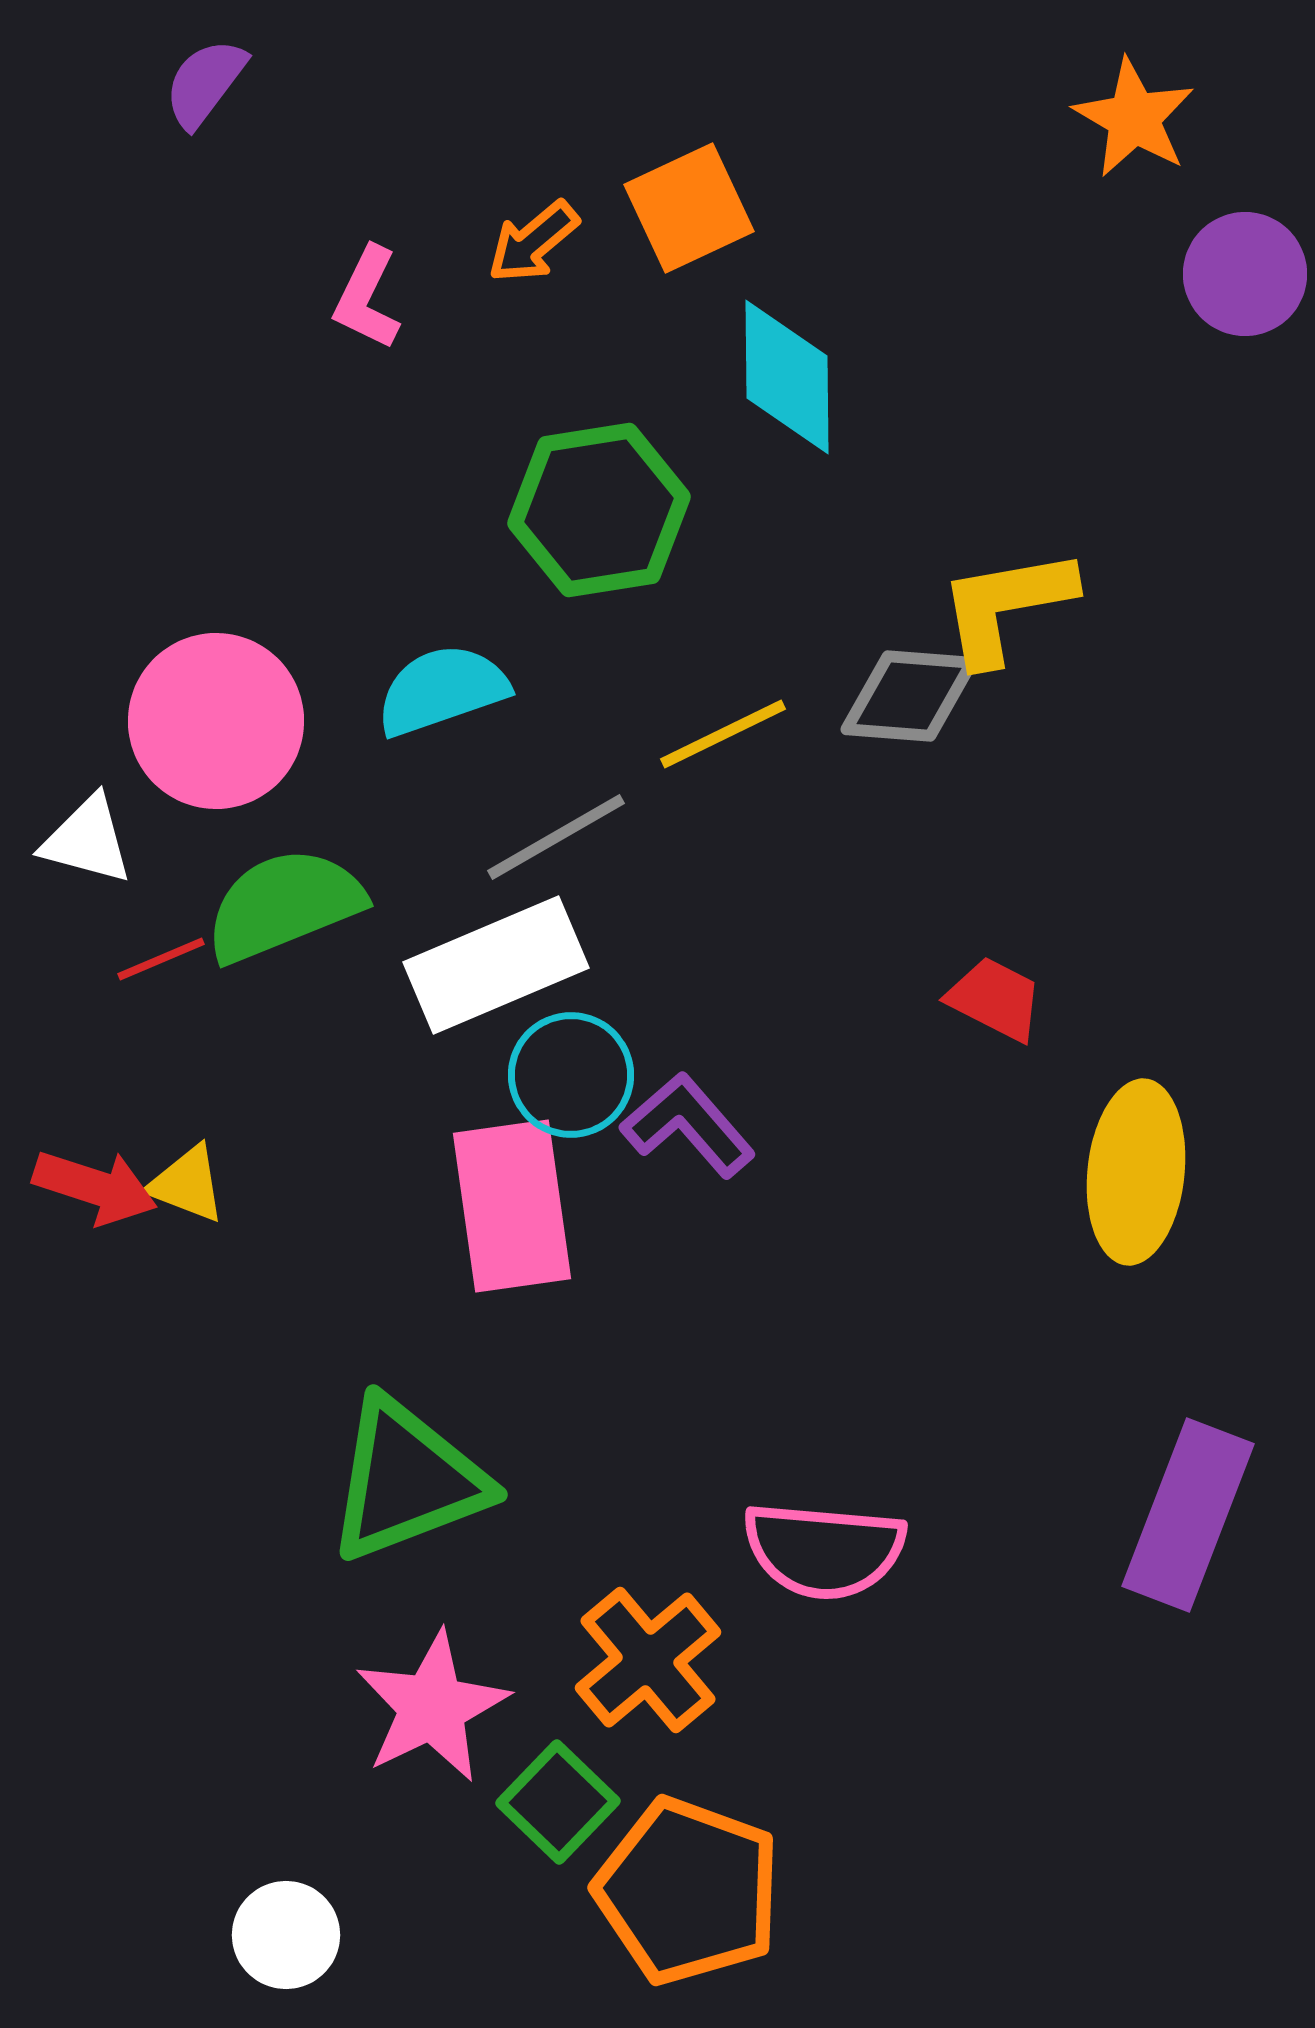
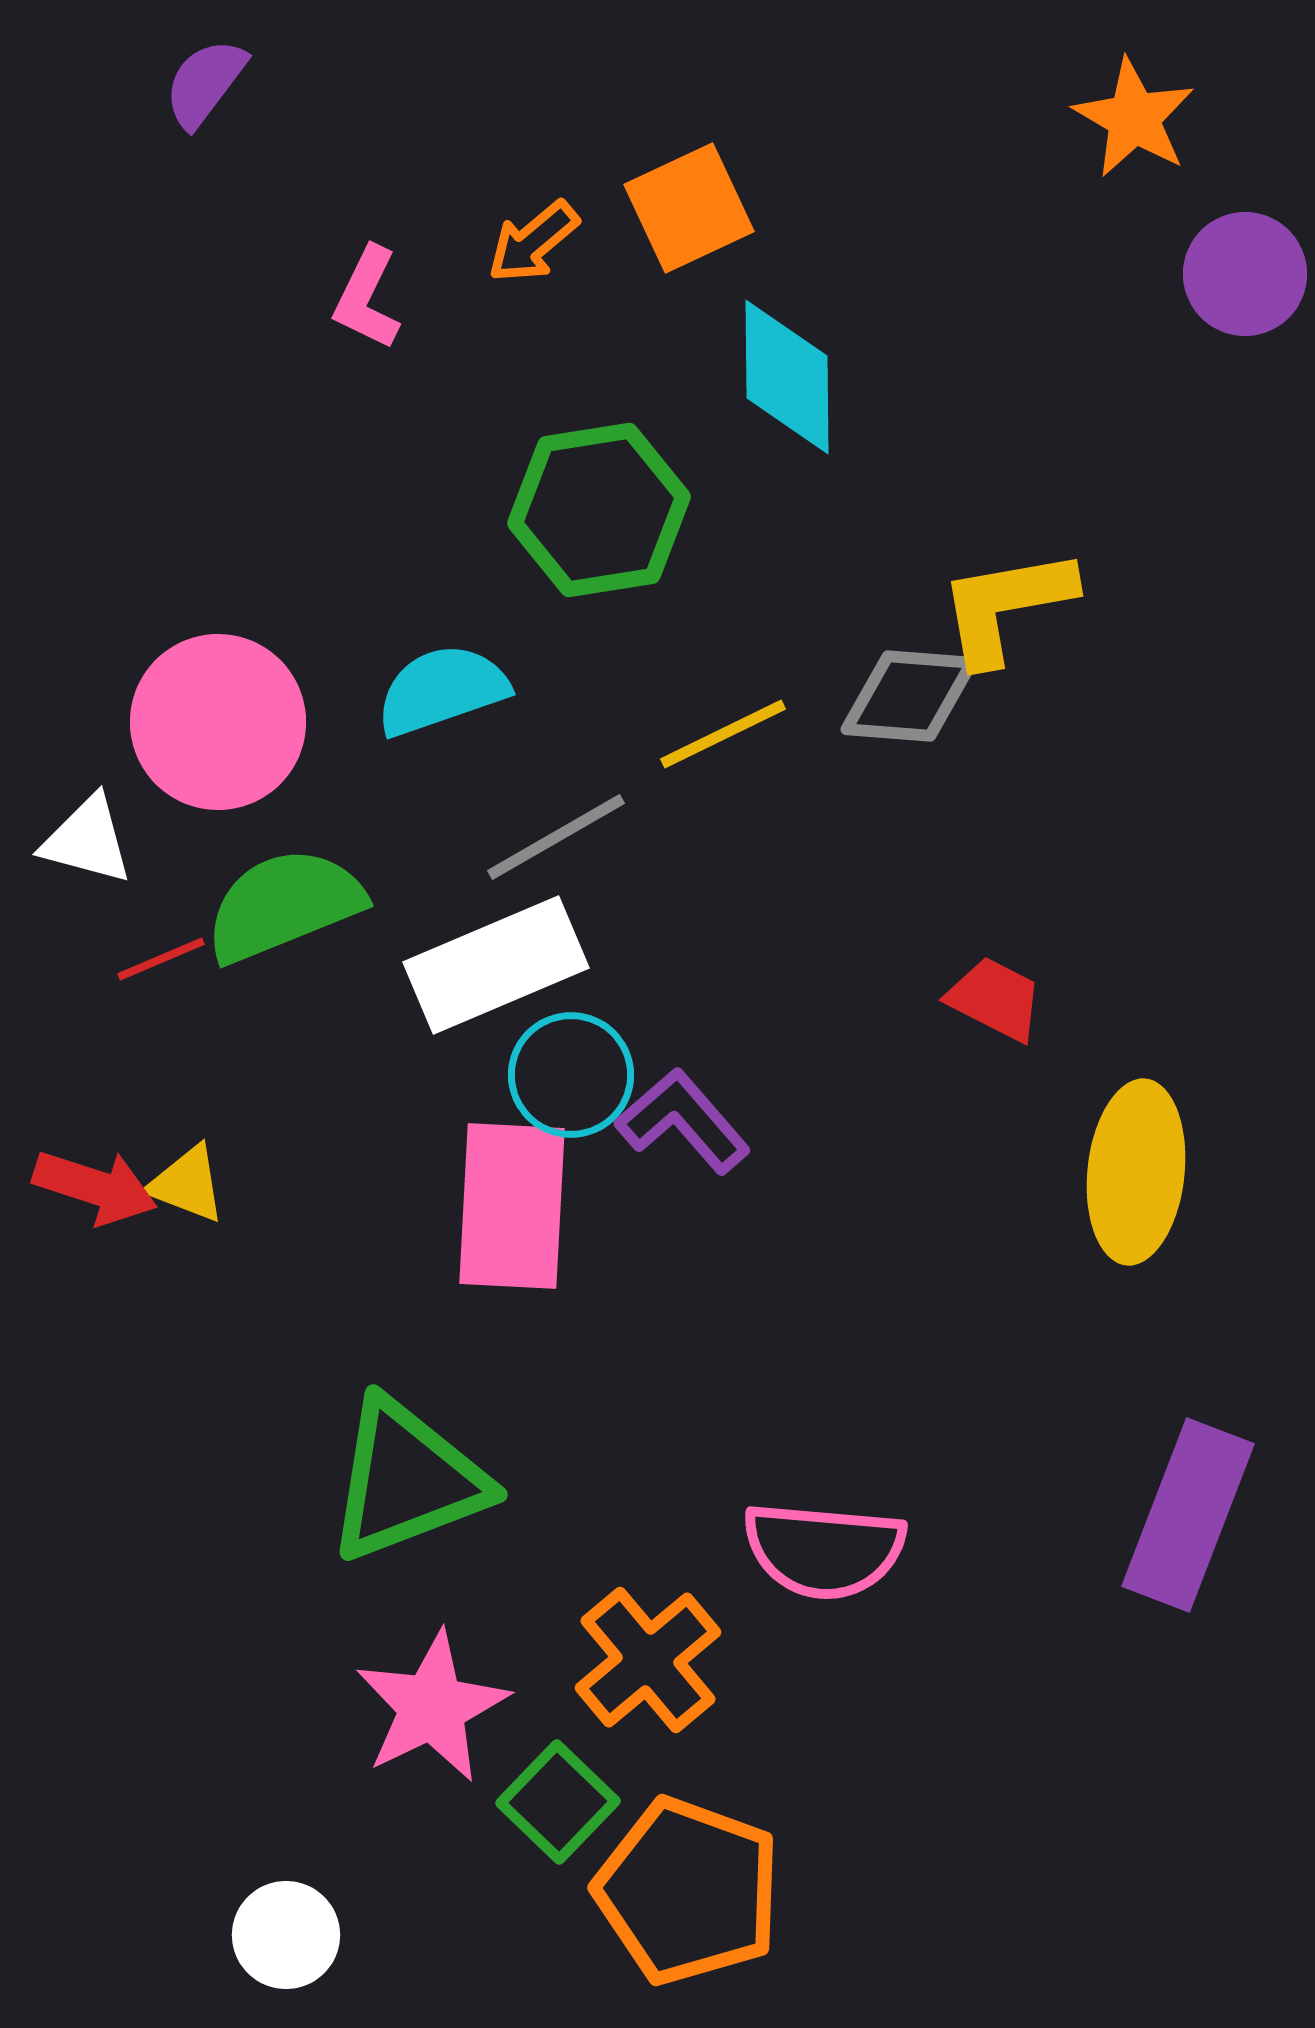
pink circle: moved 2 px right, 1 px down
purple L-shape: moved 5 px left, 4 px up
pink rectangle: rotated 11 degrees clockwise
